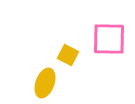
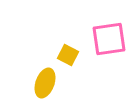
pink square: rotated 9 degrees counterclockwise
